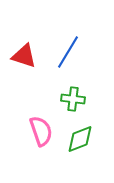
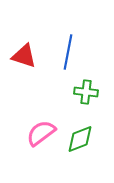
blue line: rotated 20 degrees counterclockwise
green cross: moved 13 px right, 7 px up
pink semicircle: moved 2 px down; rotated 108 degrees counterclockwise
